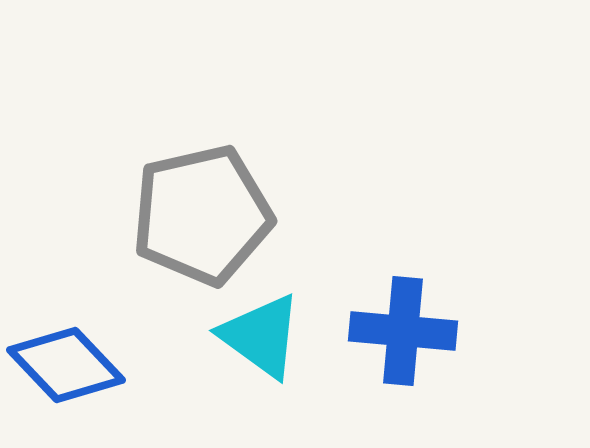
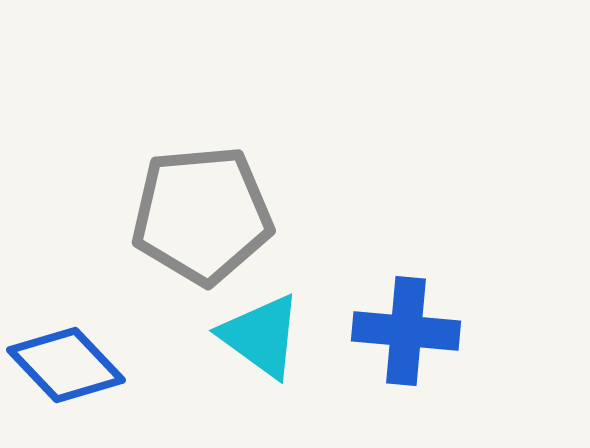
gray pentagon: rotated 8 degrees clockwise
blue cross: moved 3 px right
